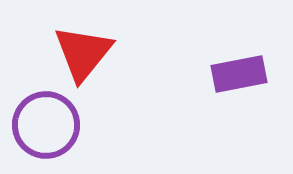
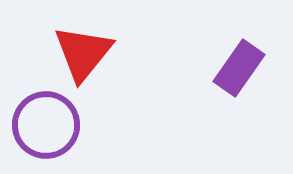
purple rectangle: moved 6 px up; rotated 44 degrees counterclockwise
